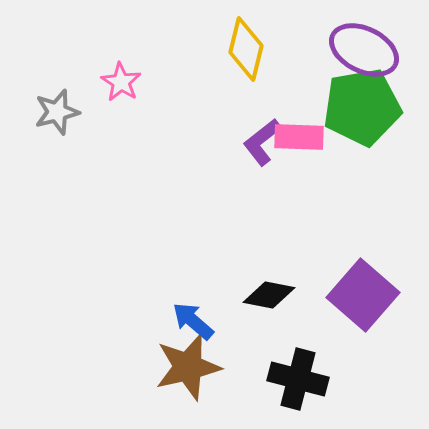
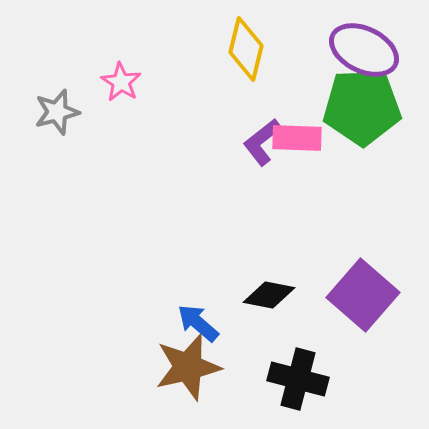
green pentagon: rotated 8 degrees clockwise
pink rectangle: moved 2 px left, 1 px down
blue arrow: moved 5 px right, 2 px down
